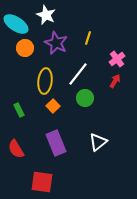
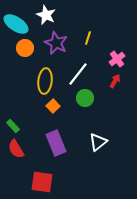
green rectangle: moved 6 px left, 16 px down; rotated 16 degrees counterclockwise
